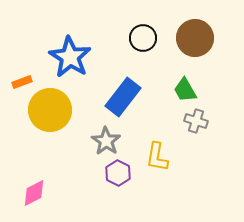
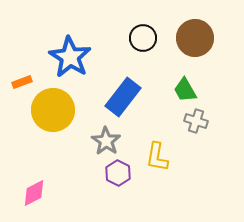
yellow circle: moved 3 px right
